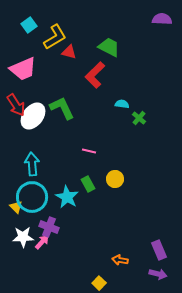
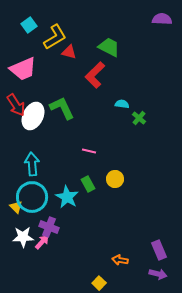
white ellipse: rotated 12 degrees counterclockwise
